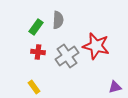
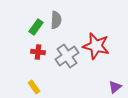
gray semicircle: moved 2 px left
purple triangle: rotated 24 degrees counterclockwise
